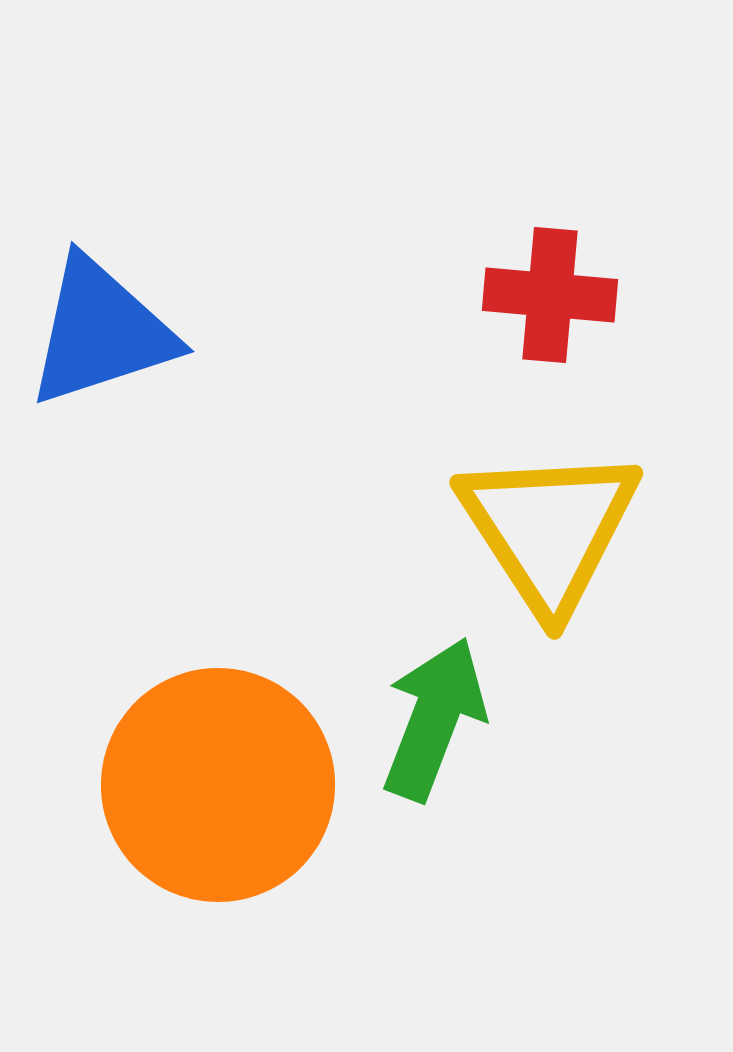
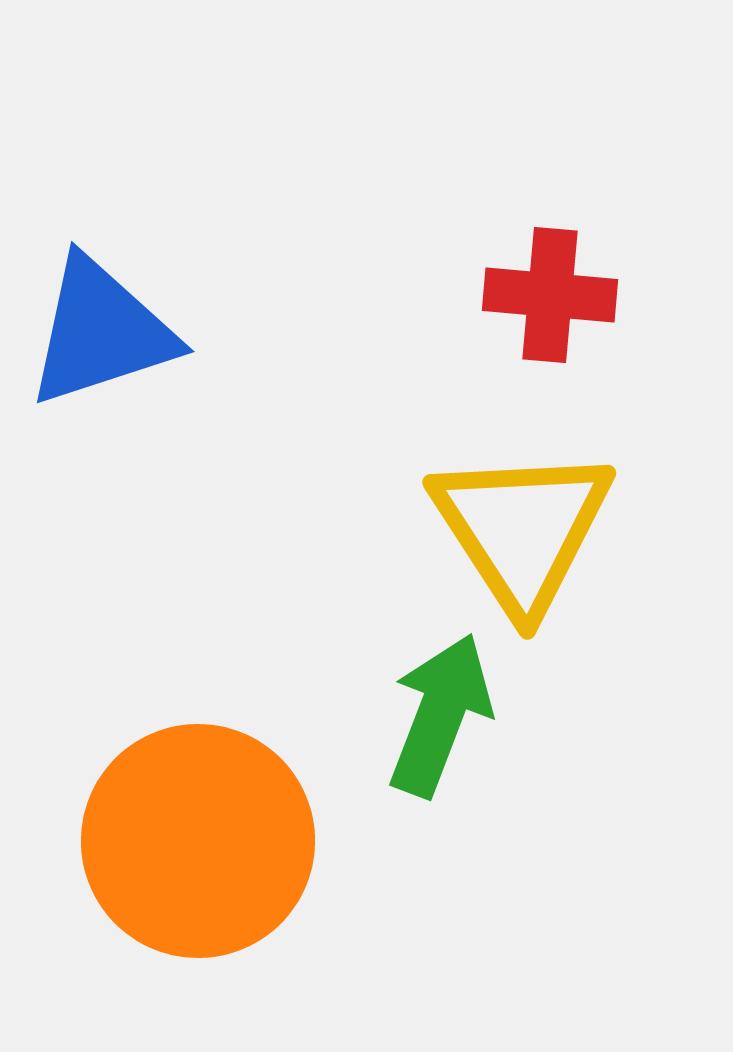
yellow triangle: moved 27 px left
green arrow: moved 6 px right, 4 px up
orange circle: moved 20 px left, 56 px down
